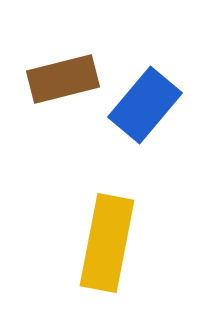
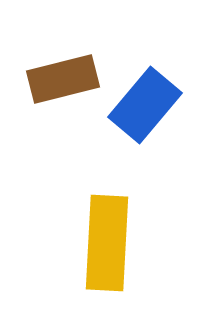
yellow rectangle: rotated 8 degrees counterclockwise
